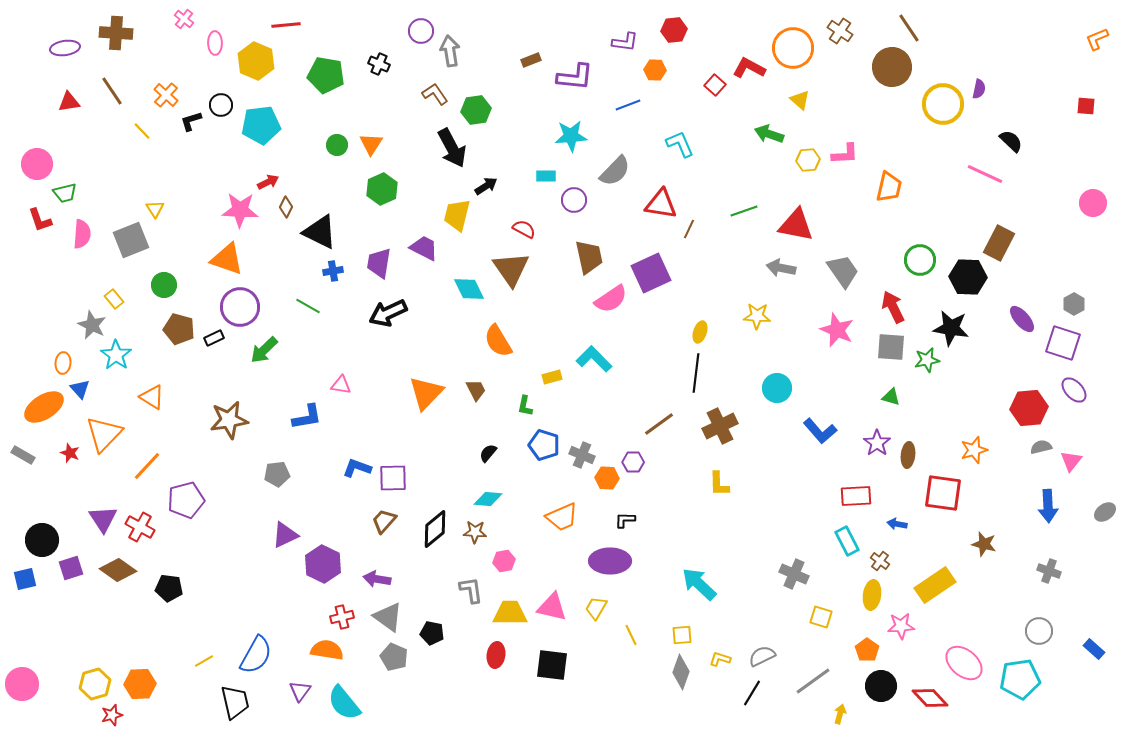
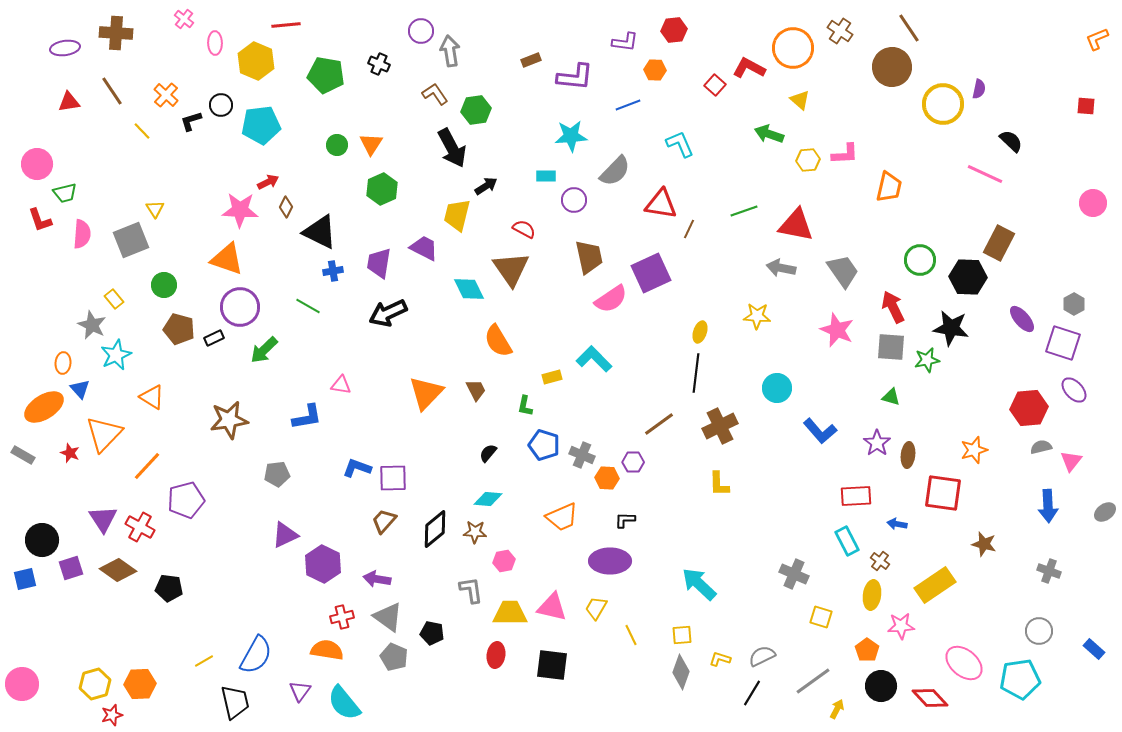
cyan star at (116, 355): rotated 12 degrees clockwise
yellow arrow at (840, 714): moved 3 px left, 5 px up; rotated 12 degrees clockwise
